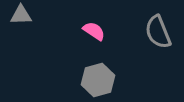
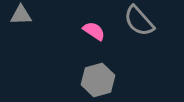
gray semicircle: moved 19 px left, 11 px up; rotated 20 degrees counterclockwise
